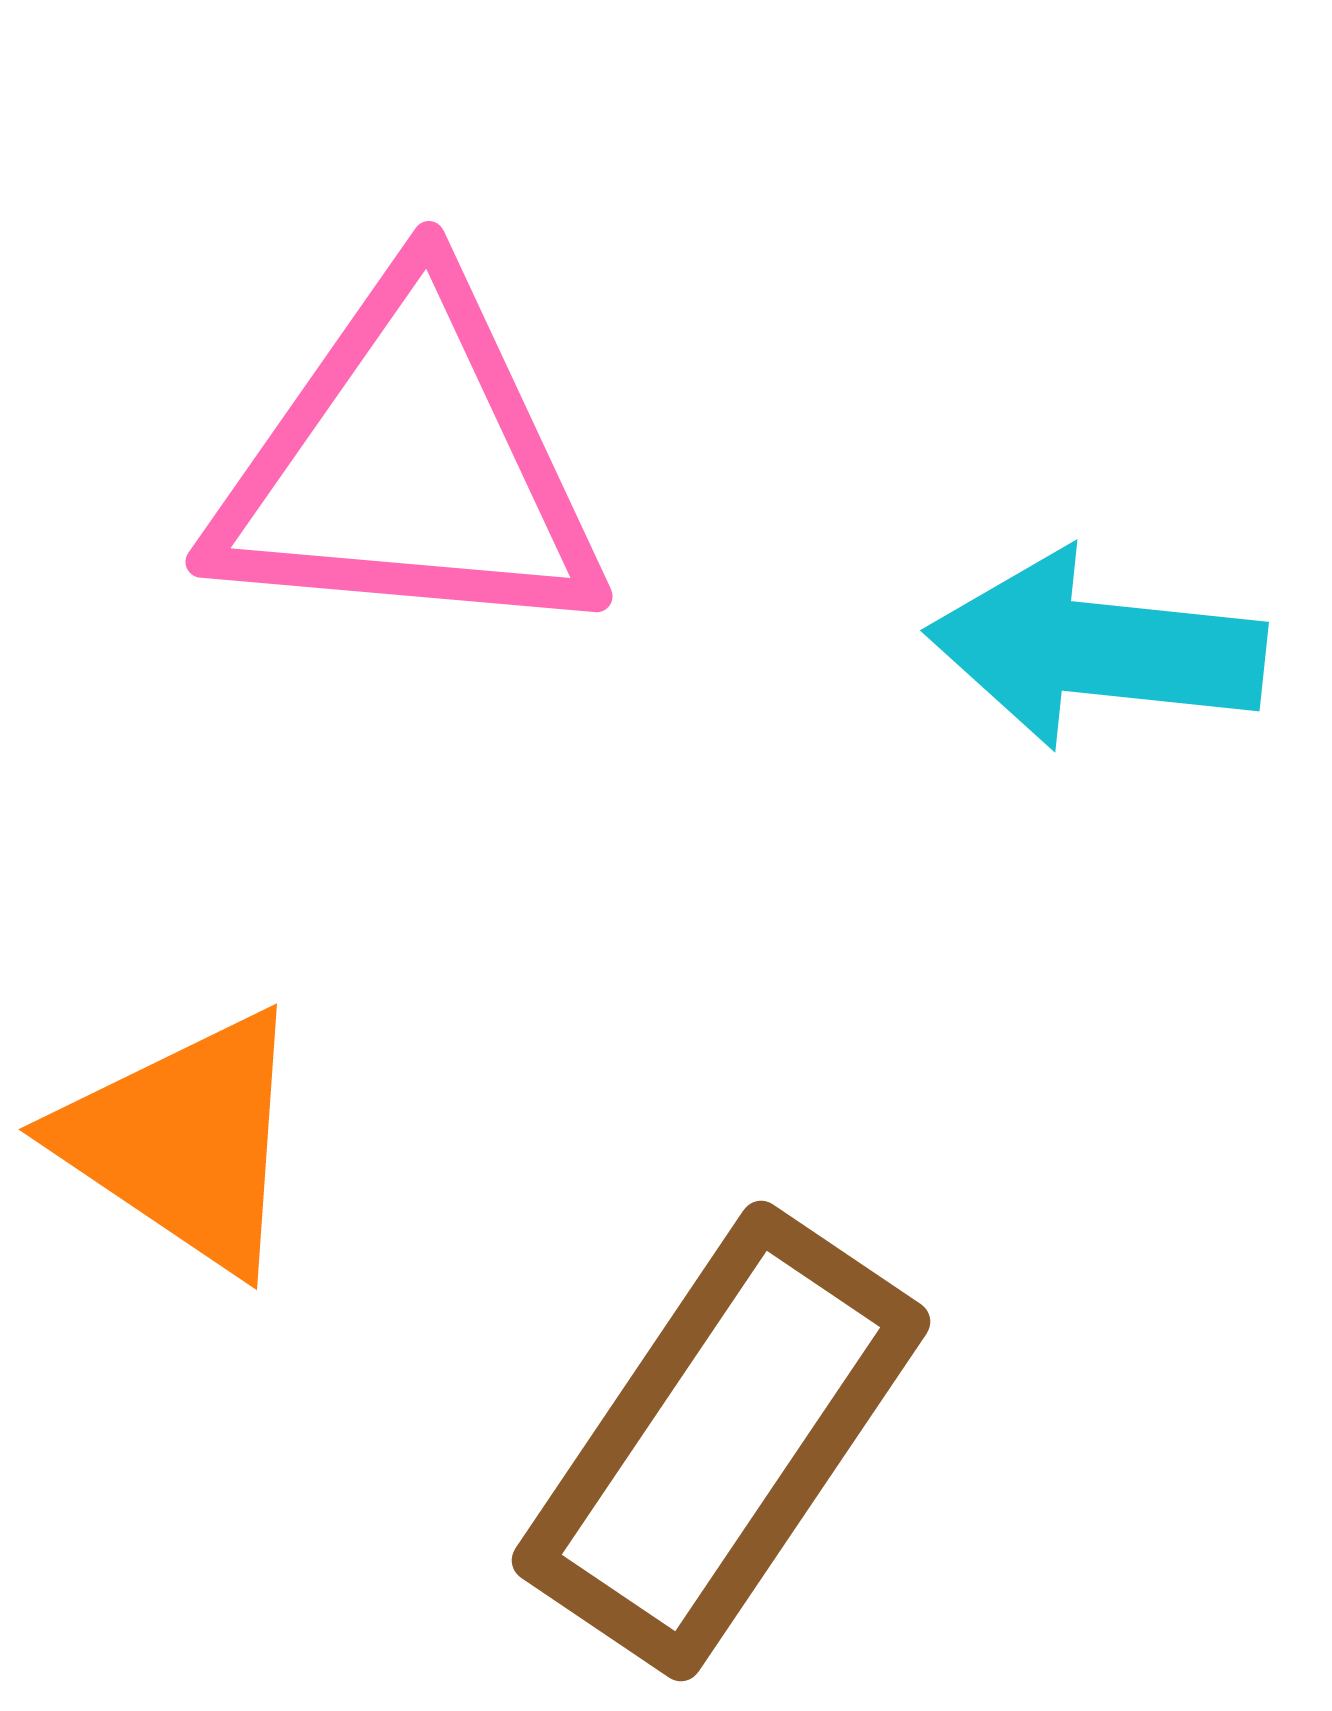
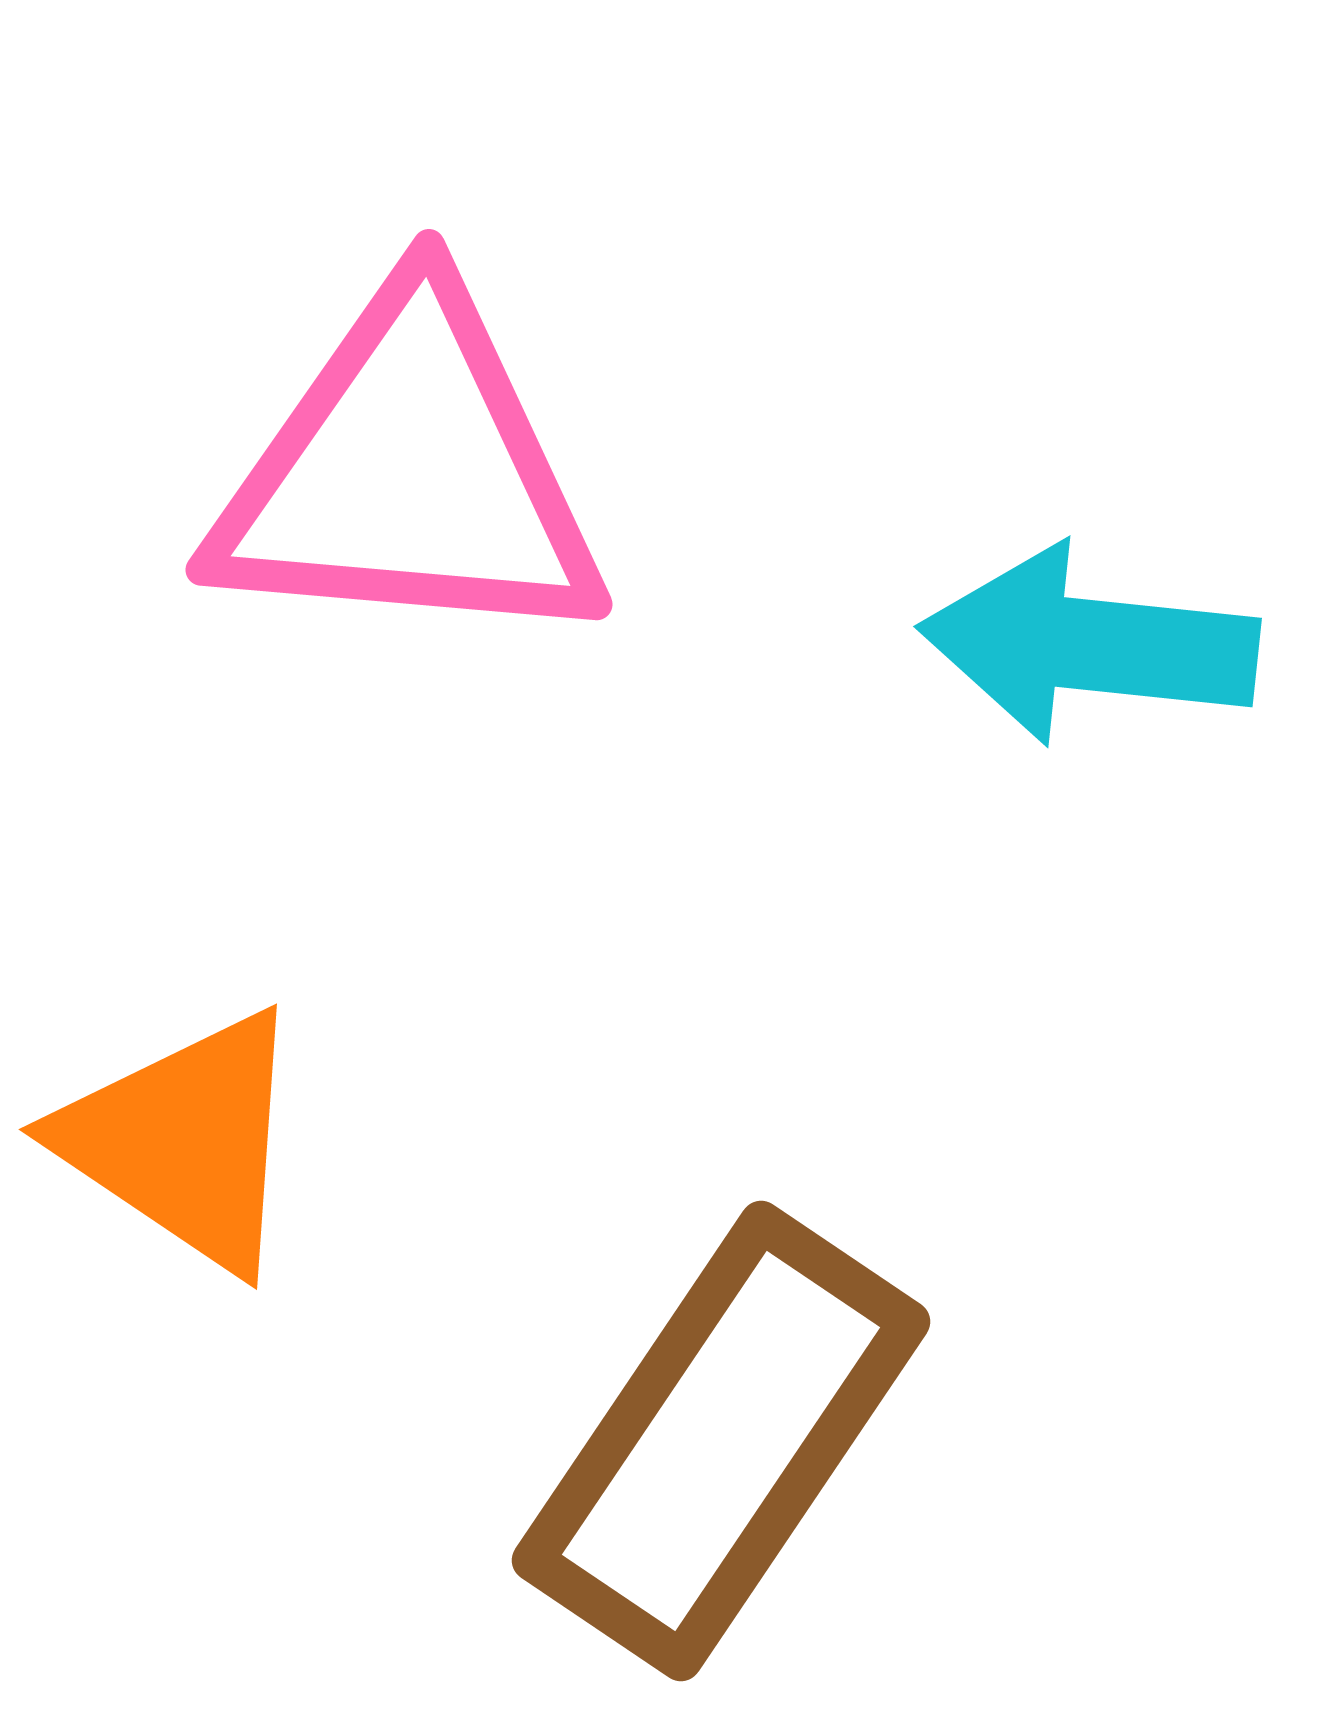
pink triangle: moved 8 px down
cyan arrow: moved 7 px left, 4 px up
